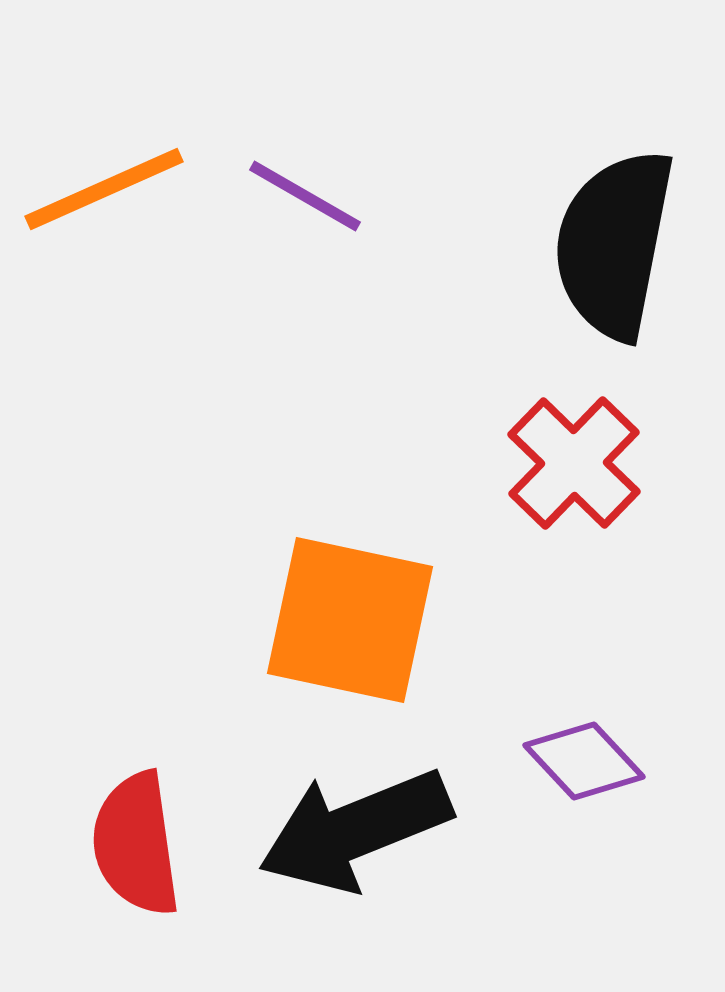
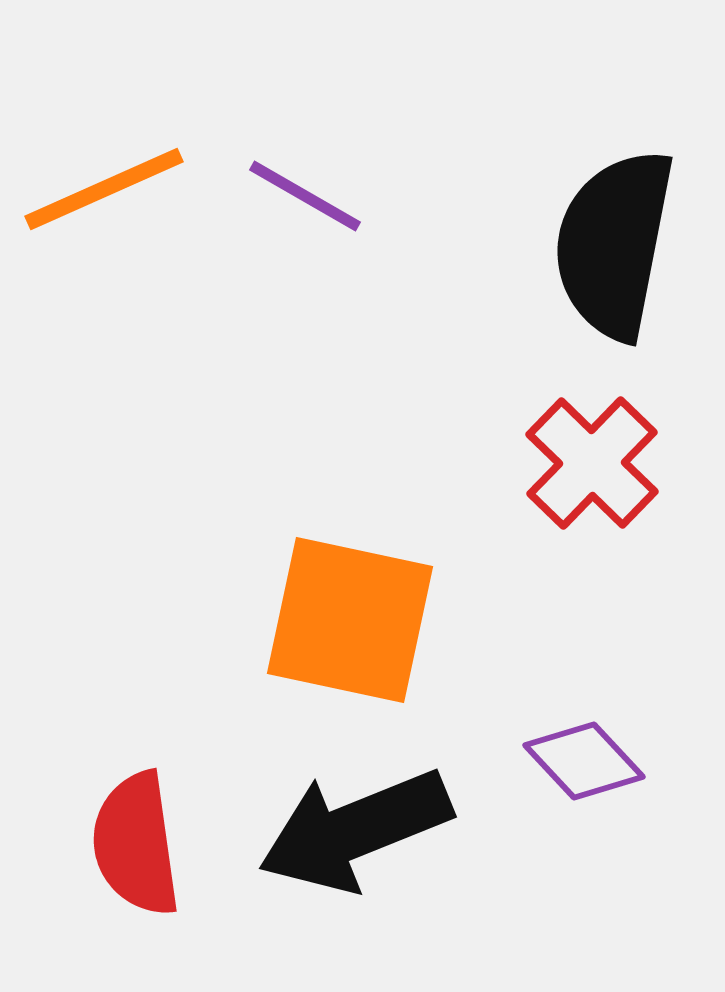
red cross: moved 18 px right
